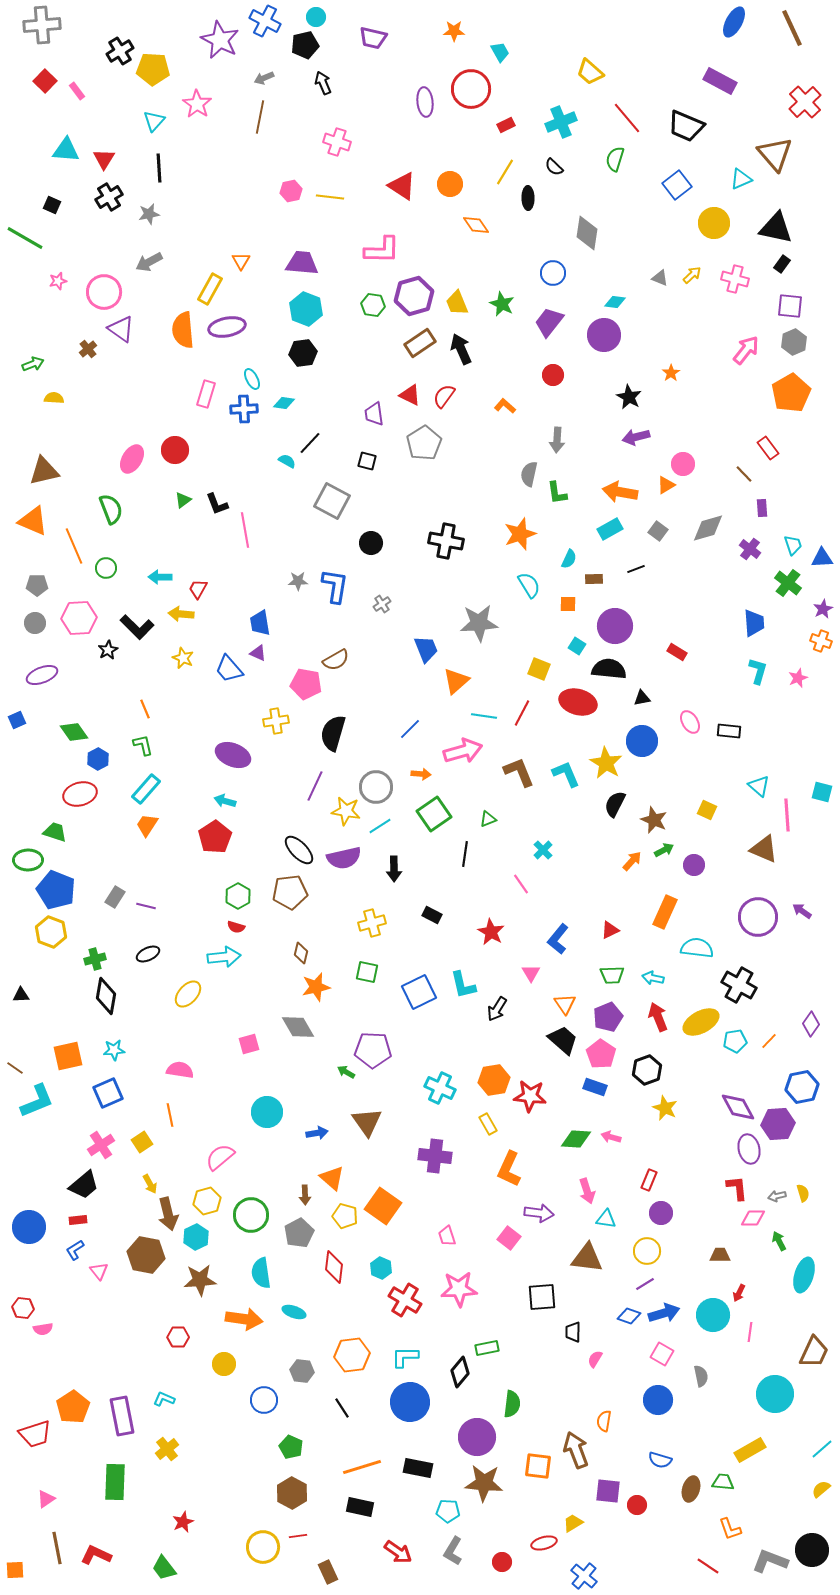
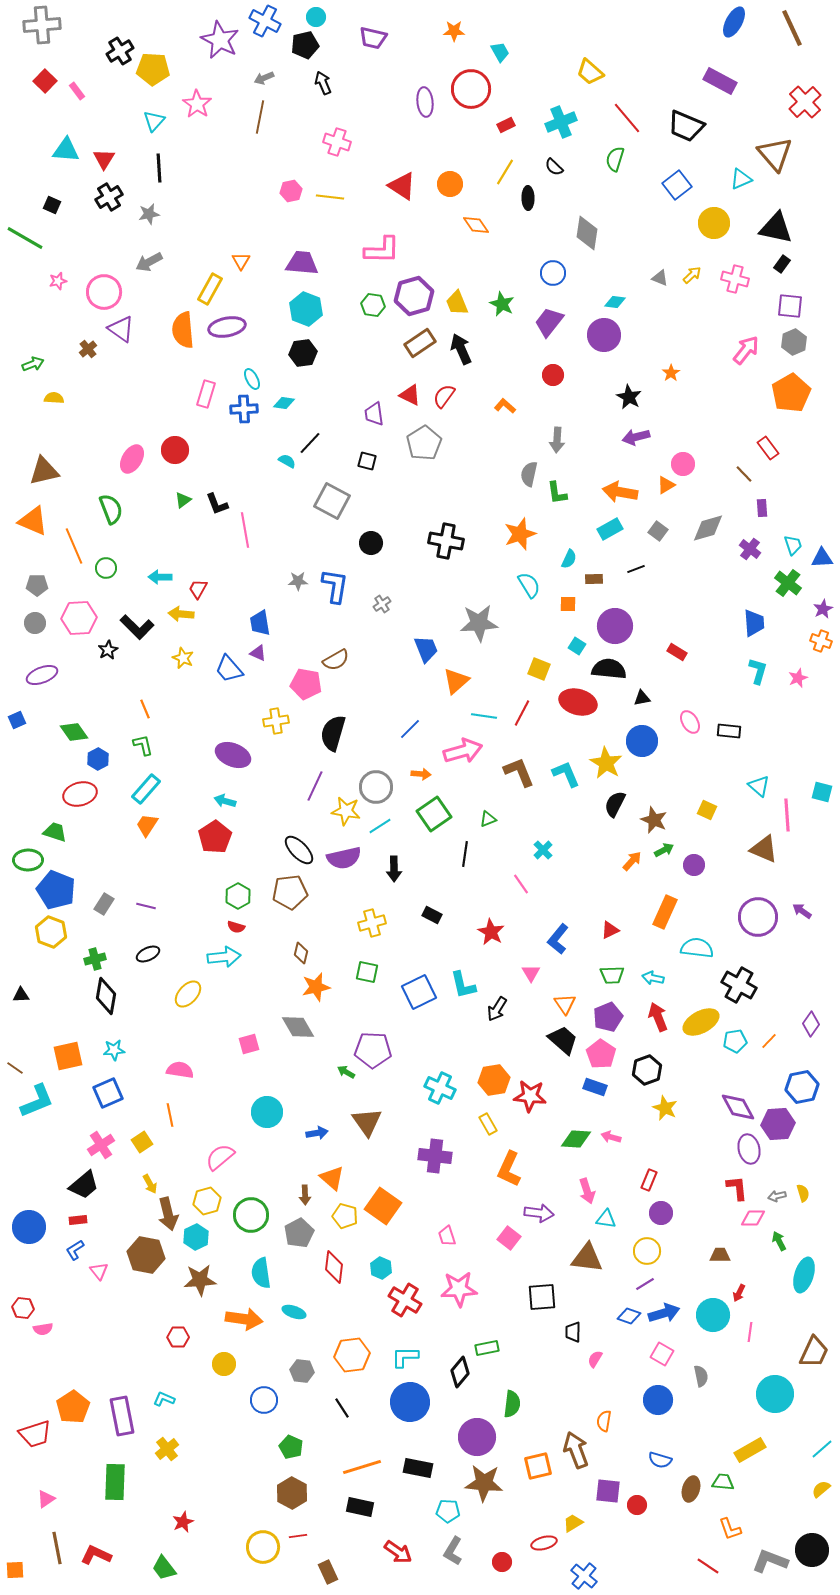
gray rectangle at (115, 897): moved 11 px left, 7 px down
orange square at (538, 1466): rotated 20 degrees counterclockwise
